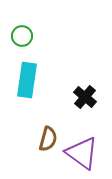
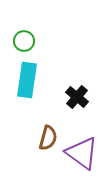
green circle: moved 2 px right, 5 px down
black cross: moved 8 px left
brown semicircle: moved 1 px up
